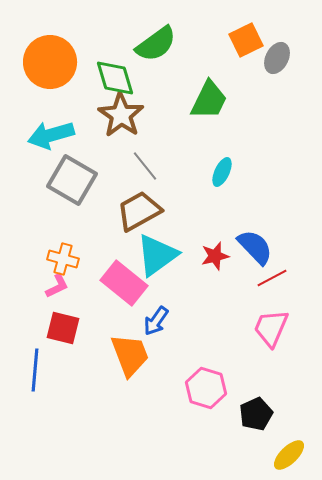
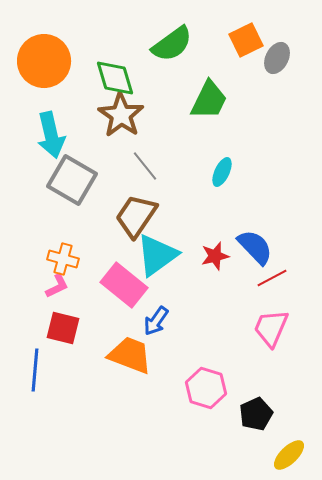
green semicircle: moved 16 px right
orange circle: moved 6 px left, 1 px up
cyan arrow: rotated 87 degrees counterclockwise
brown trapezoid: moved 3 px left, 5 px down; rotated 27 degrees counterclockwise
pink rectangle: moved 2 px down
orange trapezoid: rotated 48 degrees counterclockwise
